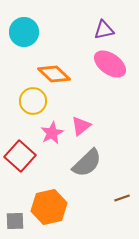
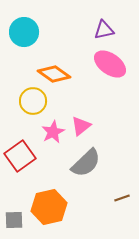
orange diamond: rotated 8 degrees counterclockwise
pink star: moved 1 px right, 1 px up
red square: rotated 12 degrees clockwise
gray semicircle: moved 1 px left
gray square: moved 1 px left, 1 px up
